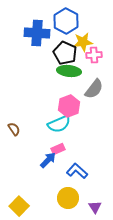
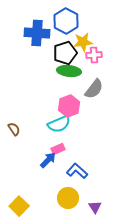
black pentagon: rotated 30 degrees clockwise
